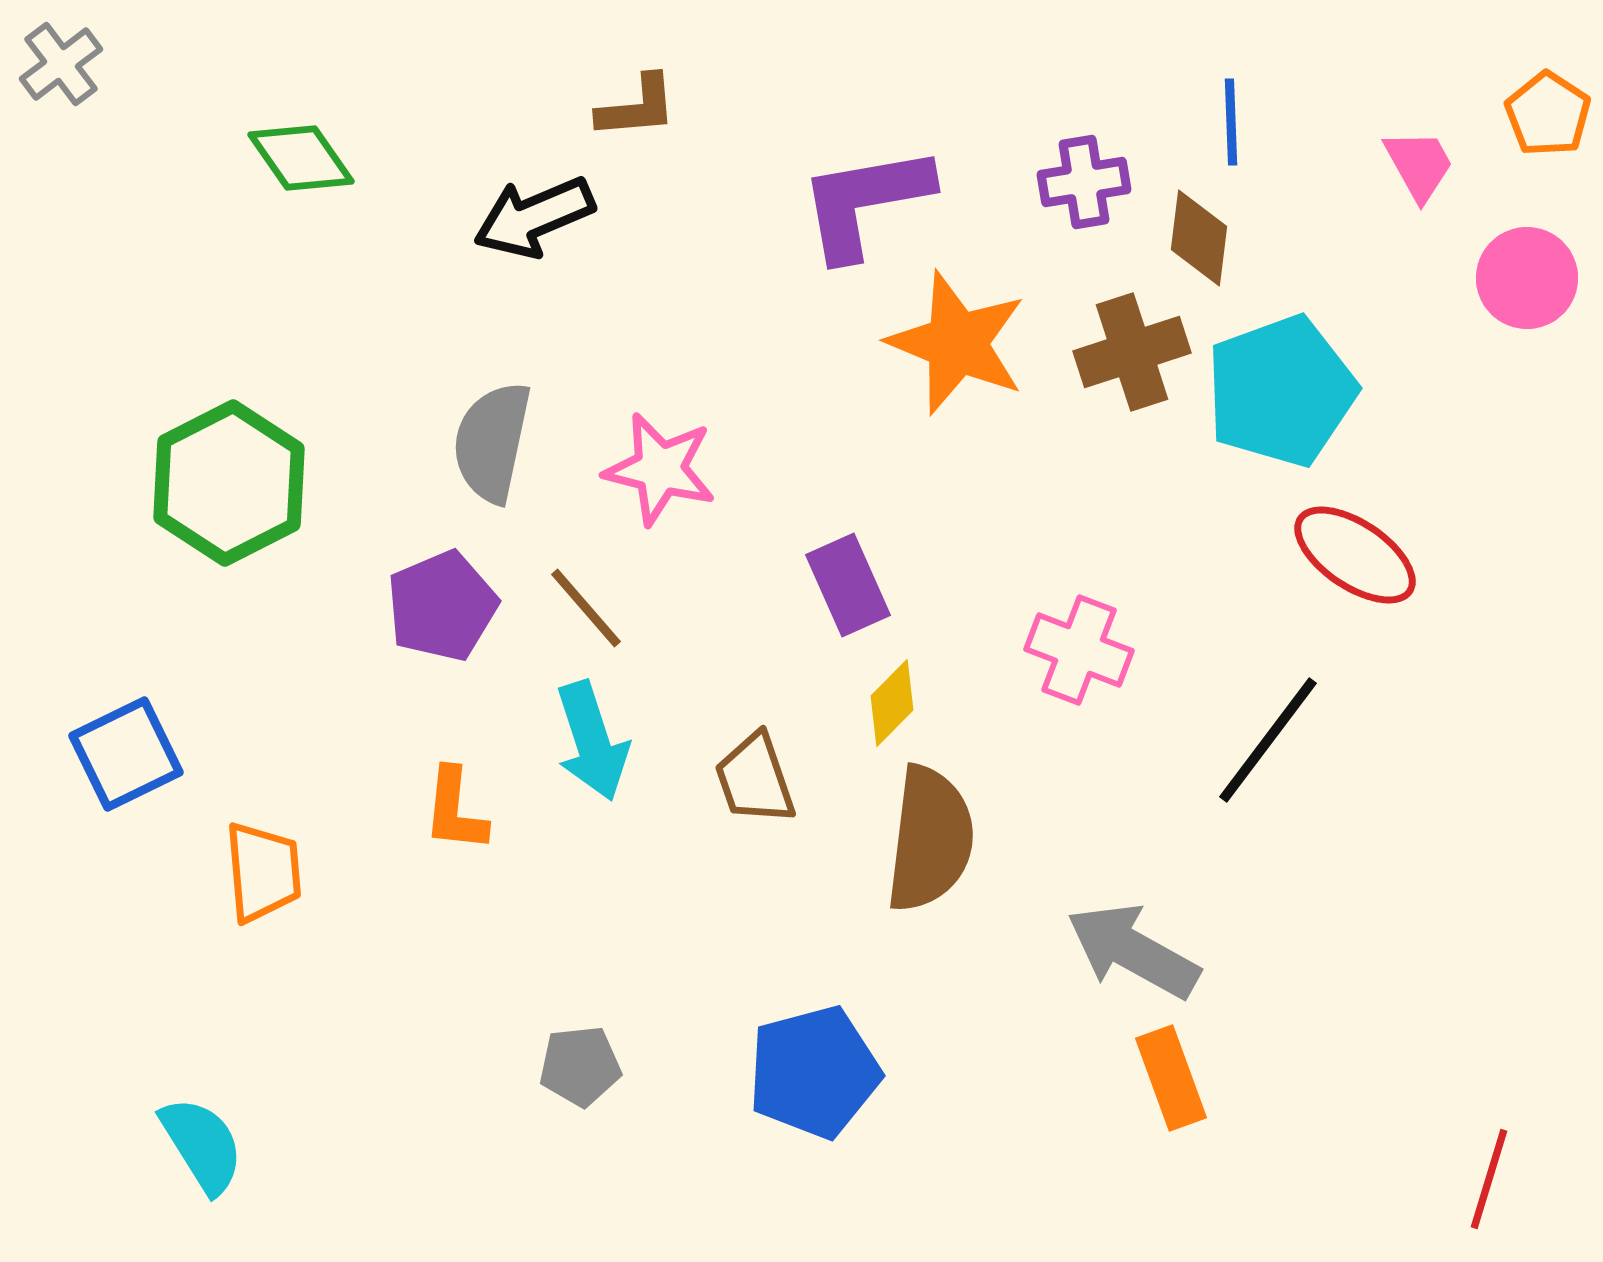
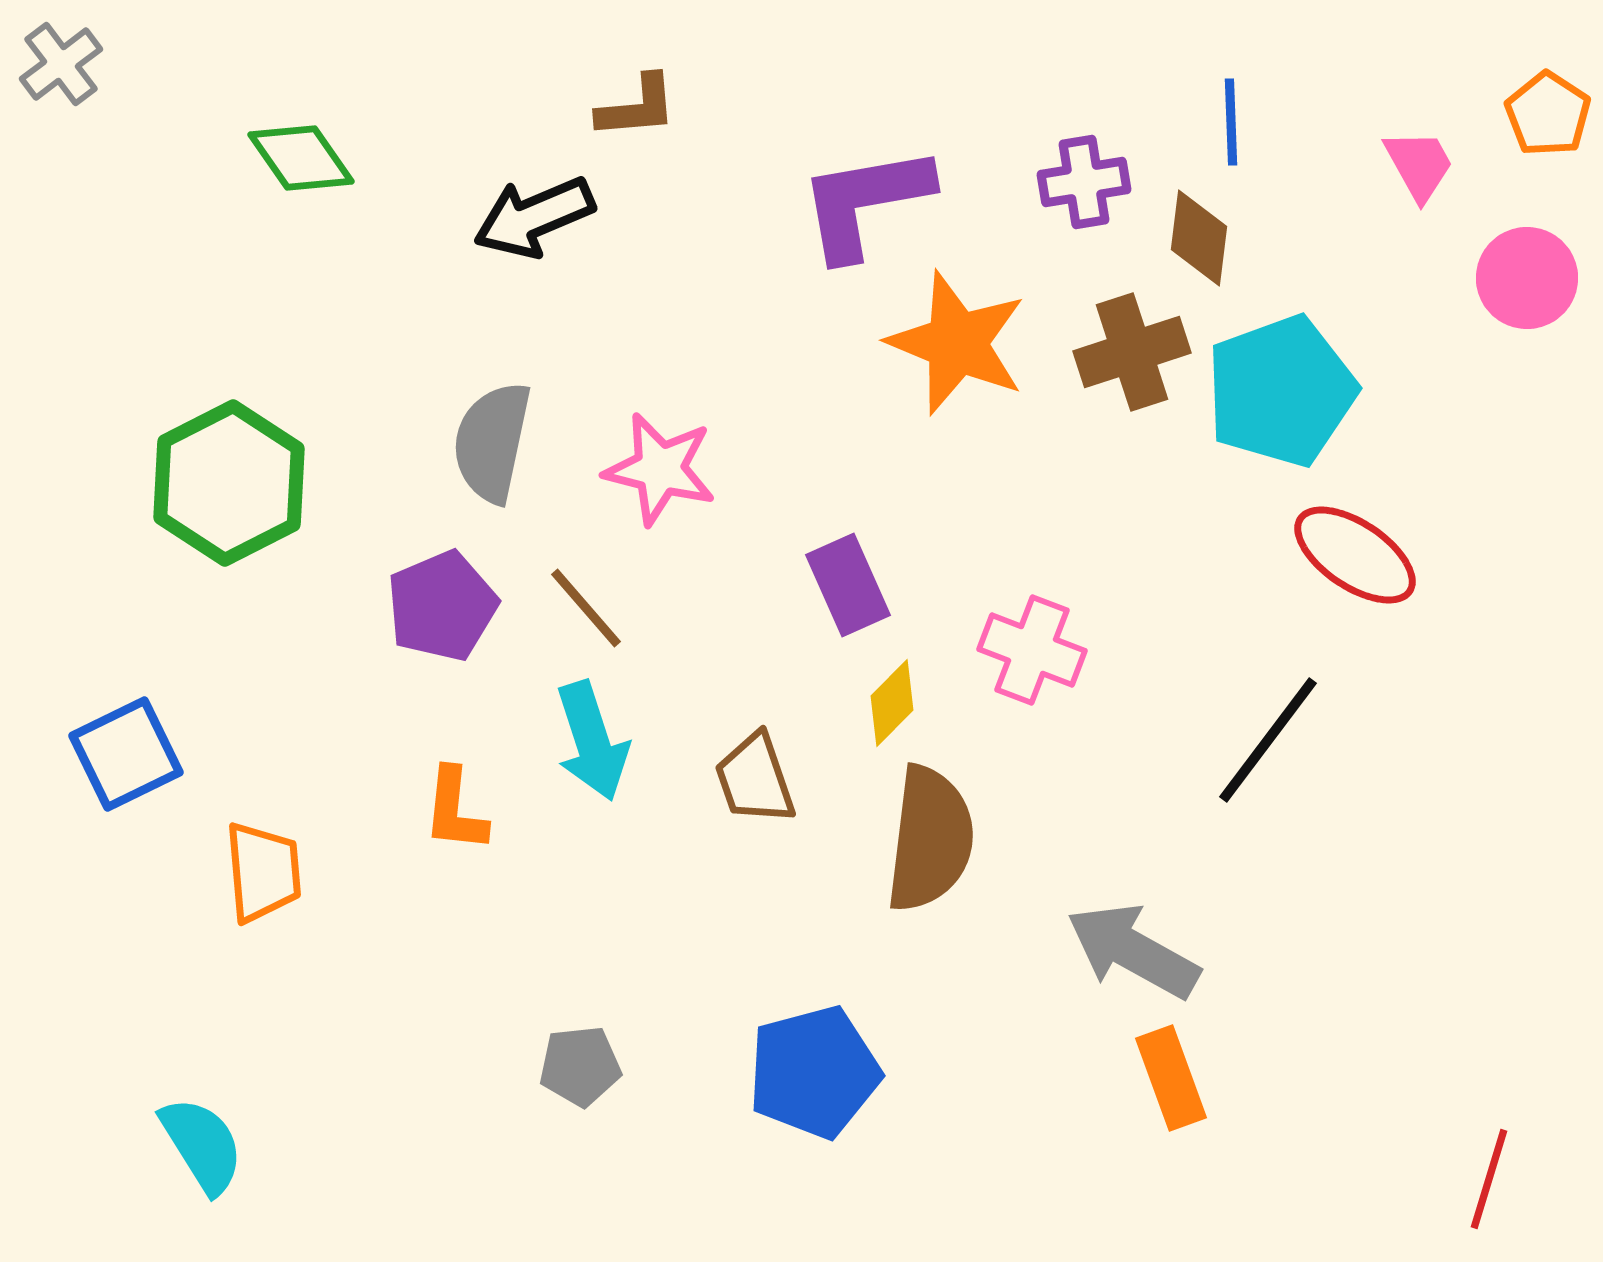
pink cross: moved 47 px left
